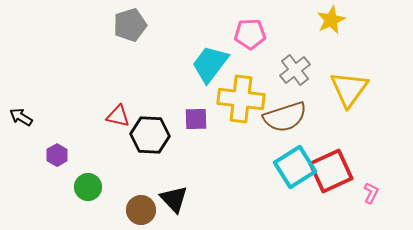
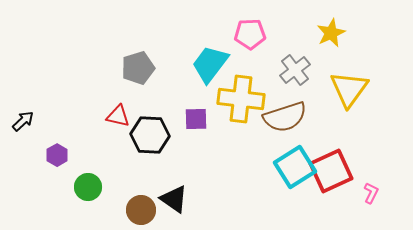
yellow star: moved 13 px down
gray pentagon: moved 8 px right, 43 px down
black arrow: moved 2 px right, 4 px down; rotated 105 degrees clockwise
black triangle: rotated 12 degrees counterclockwise
